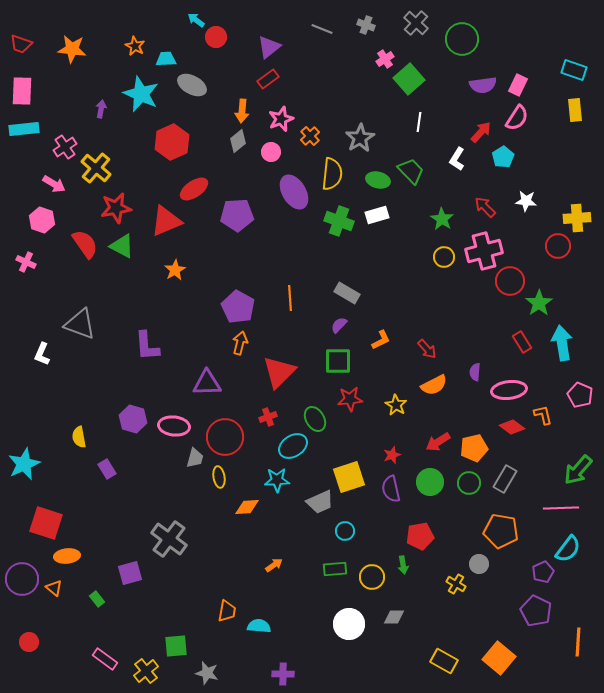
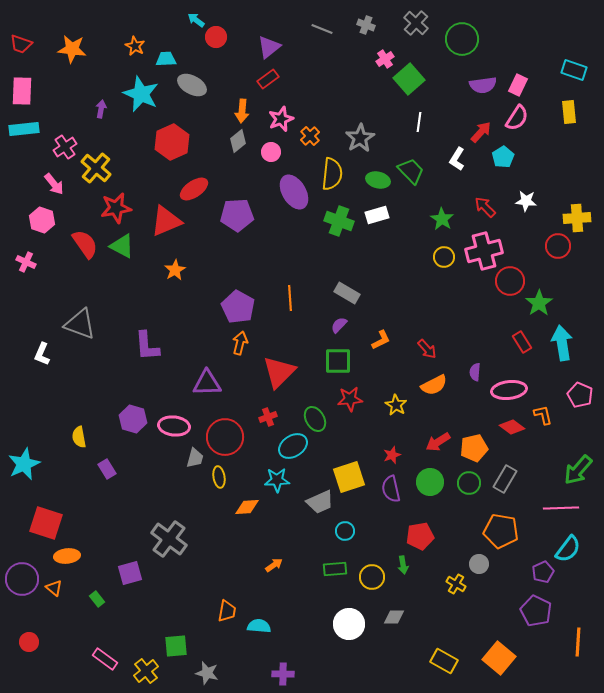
yellow rectangle at (575, 110): moved 6 px left, 2 px down
pink arrow at (54, 184): rotated 20 degrees clockwise
